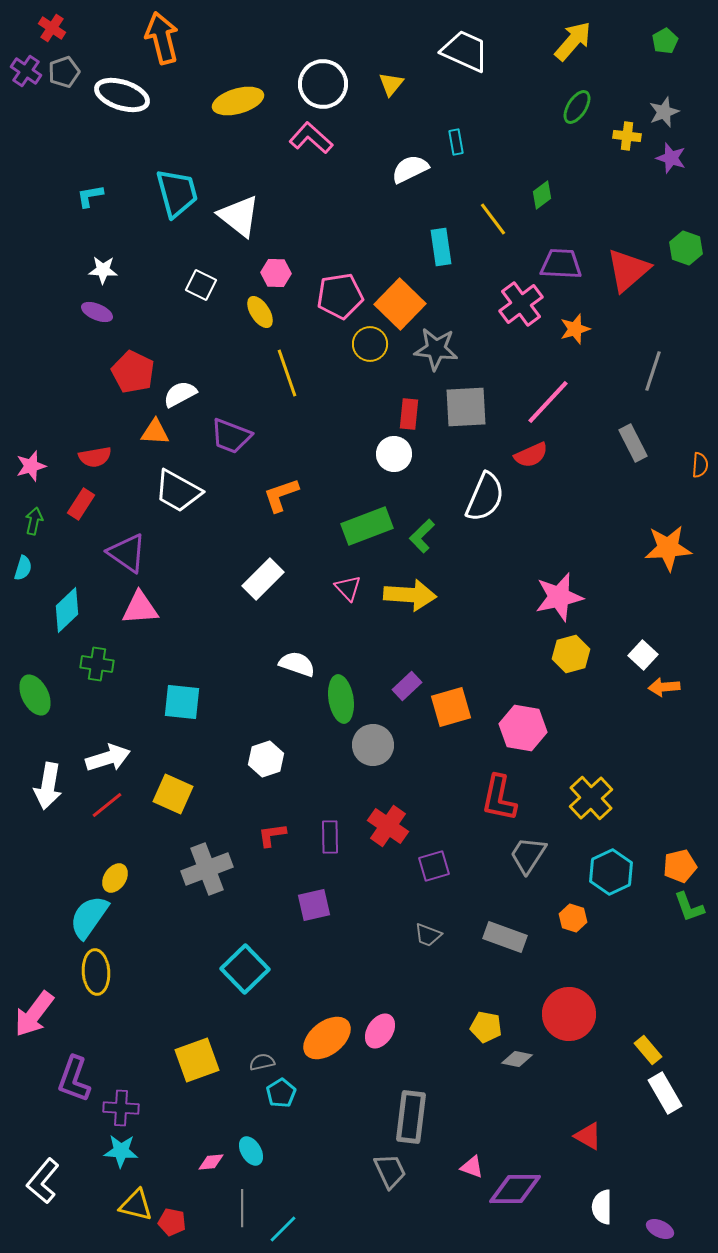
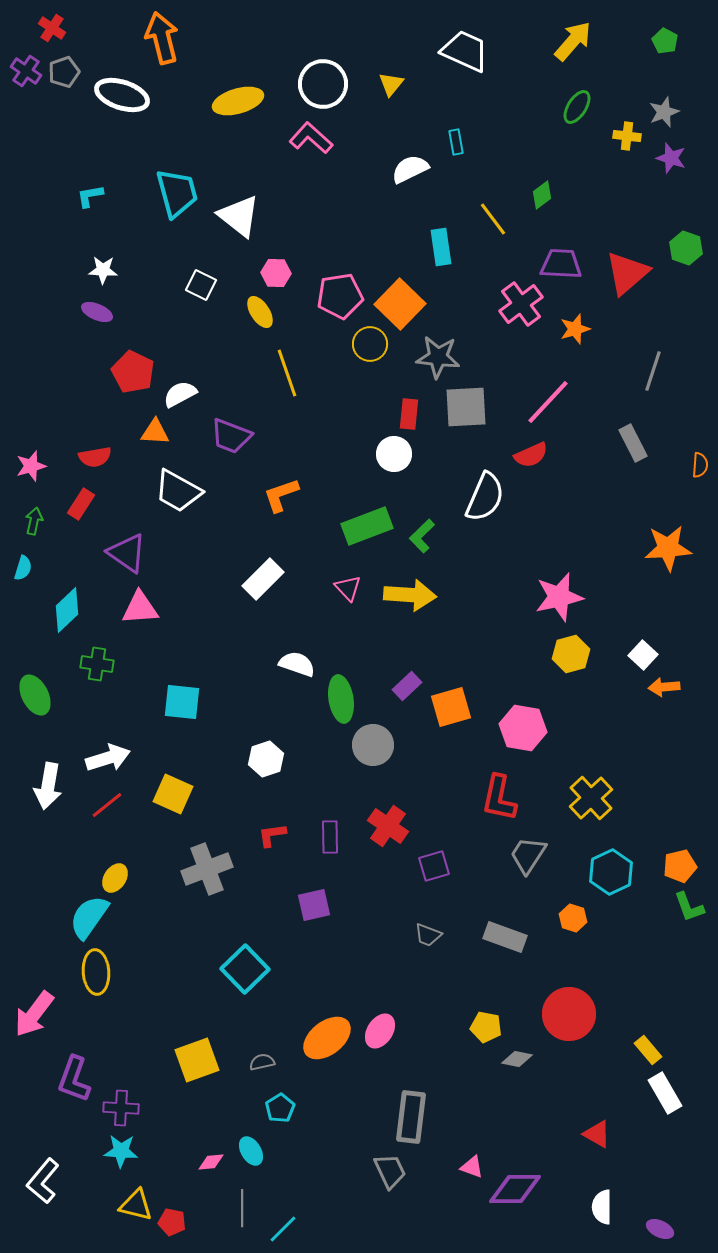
green pentagon at (665, 41): rotated 15 degrees counterclockwise
red triangle at (628, 270): moved 1 px left, 3 px down
gray star at (436, 349): moved 2 px right, 8 px down
cyan pentagon at (281, 1093): moved 1 px left, 15 px down
red triangle at (588, 1136): moved 9 px right, 2 px up
